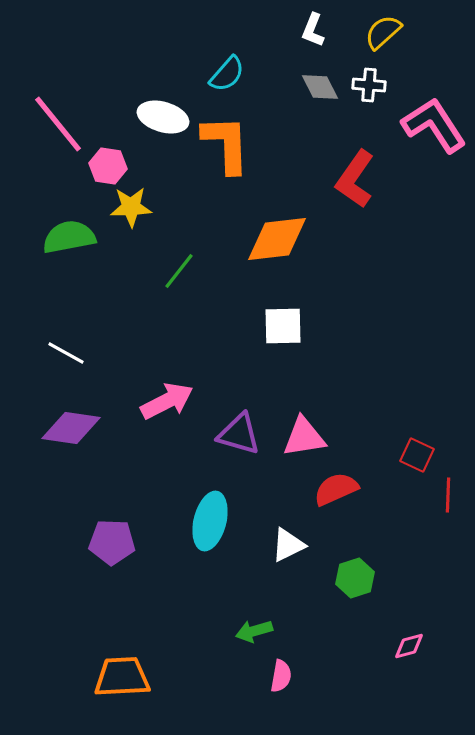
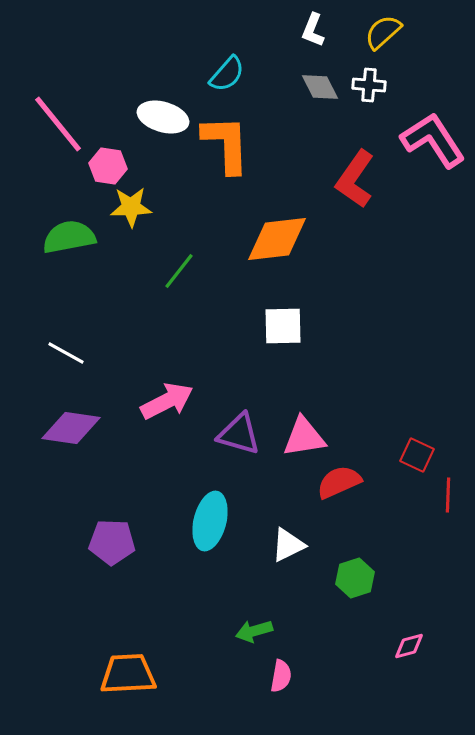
pink L-shape: moved 1 px left, 15 px down
red semicircle: moved 3 px right, 7 px up
orange trapezoid: moved 6 px right, 3 px up
